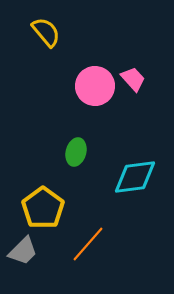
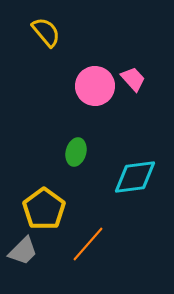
yellow pentagon: moved 1 px right, 1 px down
